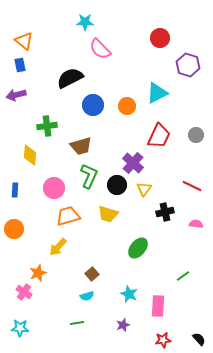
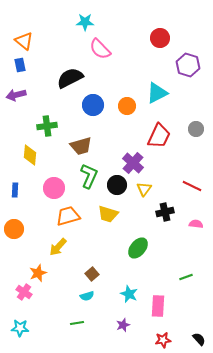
gray circle at (196, 135): moved 6 px up
green line at (183, 276): moved 3 px right, 1 px down; rotated 16 degrees clockwise
